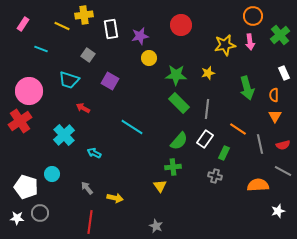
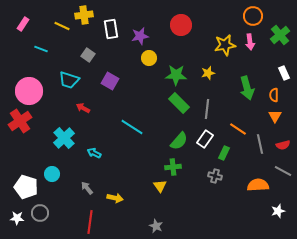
cyan cross at (64, 135): moved 3 px down
